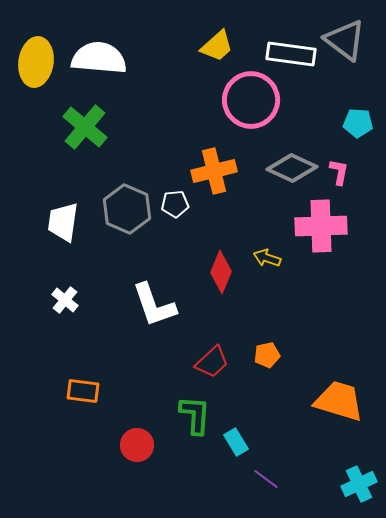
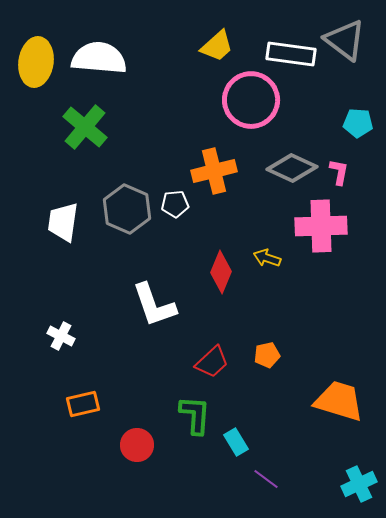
white cross: moved 4 px left, 36 px down; rotated 12 degrees counterclockwise
orange rectangle: moved 13 px down; rotated 20 degrees counterclockwise
